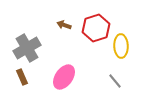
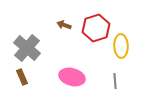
gray cross: rotated 20 degrees counterclockwise
pink ellipse: moved 8 px right; rotated 70 degrees clockwise
gray line: rotated 35 degrees clockwise
